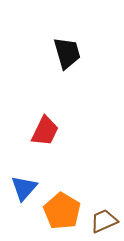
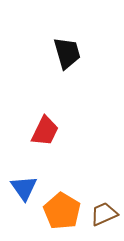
blue triangle: rotated 16 degrees counterclockwise
brown trapezoid: moved 7 px up
